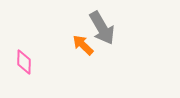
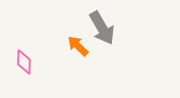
orange arrow: moved 5 px left, 1 px down
